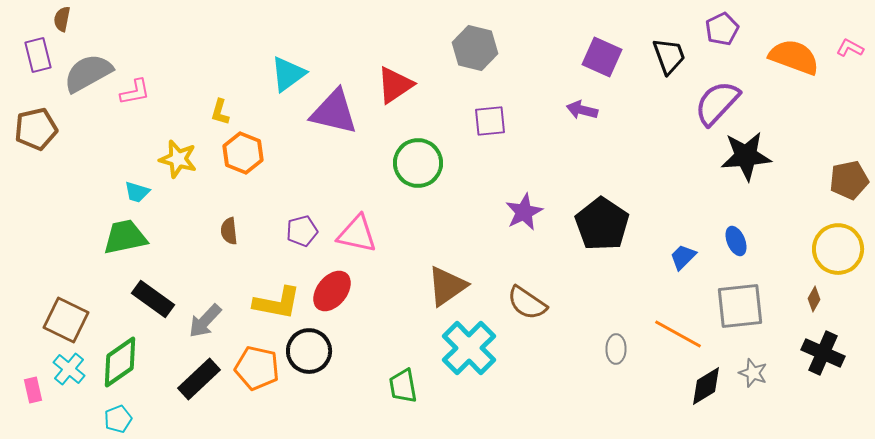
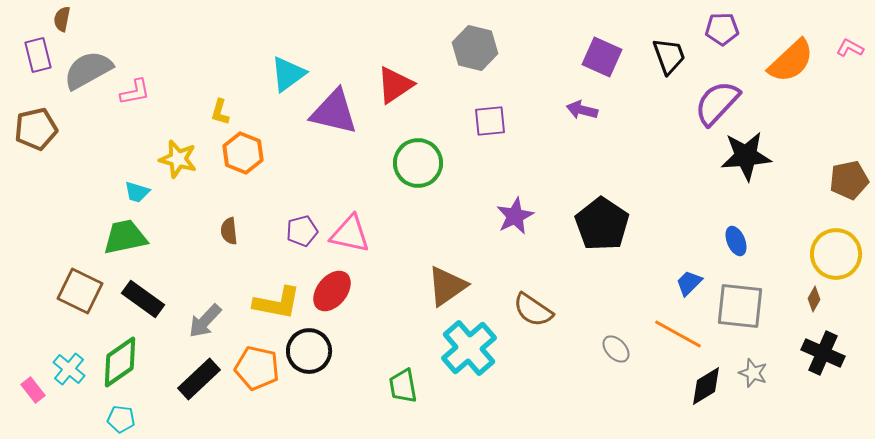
purple pentagon at (722, 29): rotated 24 degrees clockwise
orange semicircle at (794, 57): moved 3 px left, 4 px down; rotated 117 degrees clockwise
gray semicircle at (88, 73): moved 3 px up
purple star at (524, 212): moved 9 px left, 4 px down
pink triangle at (357, 234): moved 7 px left
yellow circle at (838, 249): moved 2 px left, 5 px down
blue trapezoid at (683, 257): moved 6 px right, 26 px down
black rectangle at (153, 299): moved 10 px left
brown semicircle at (527, 303): moved 6 px right, 7 px down
gray square at (740, 306): rotated 12 degrees clockwise
brown square at (66, 320): moved 14 px right, 29 px up
cyan cross at (469, 348): rotated 4 degrees clockwise
gray ellipse at (616, 349): rotated 44 degrees counterclockwise
pink rectangle at (33, 390): rotated 25 degrees counterclockwise
cyan pentagon at (118, 419): moved 3 px right; rotated 28 degrees clockwise
